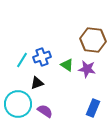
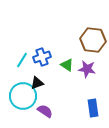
cyan circle: moved 5 px right, 8 px up
blue rectangle: rotated 30 degrees counterclockwise
